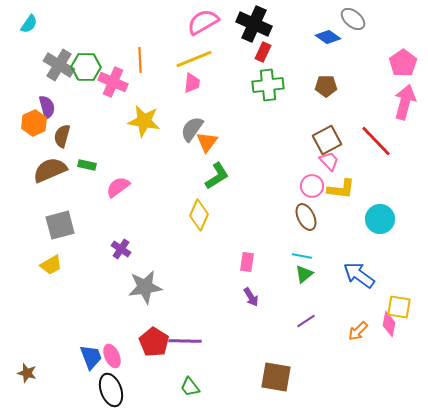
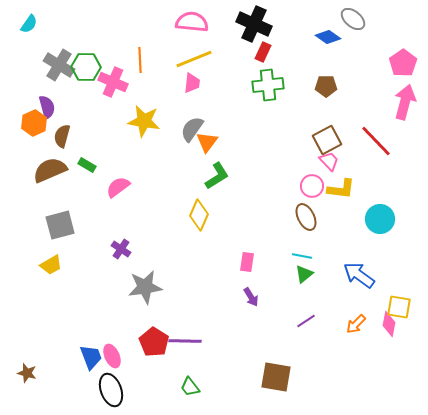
pink semicircle at (203, 22): moved 11 px left; rotated 36 degrees clockwise
green rectangle at (87, 165): rotated 18 degrees clockwise
orange arrow at (358, 331): moved 2 px left, 7 px up
